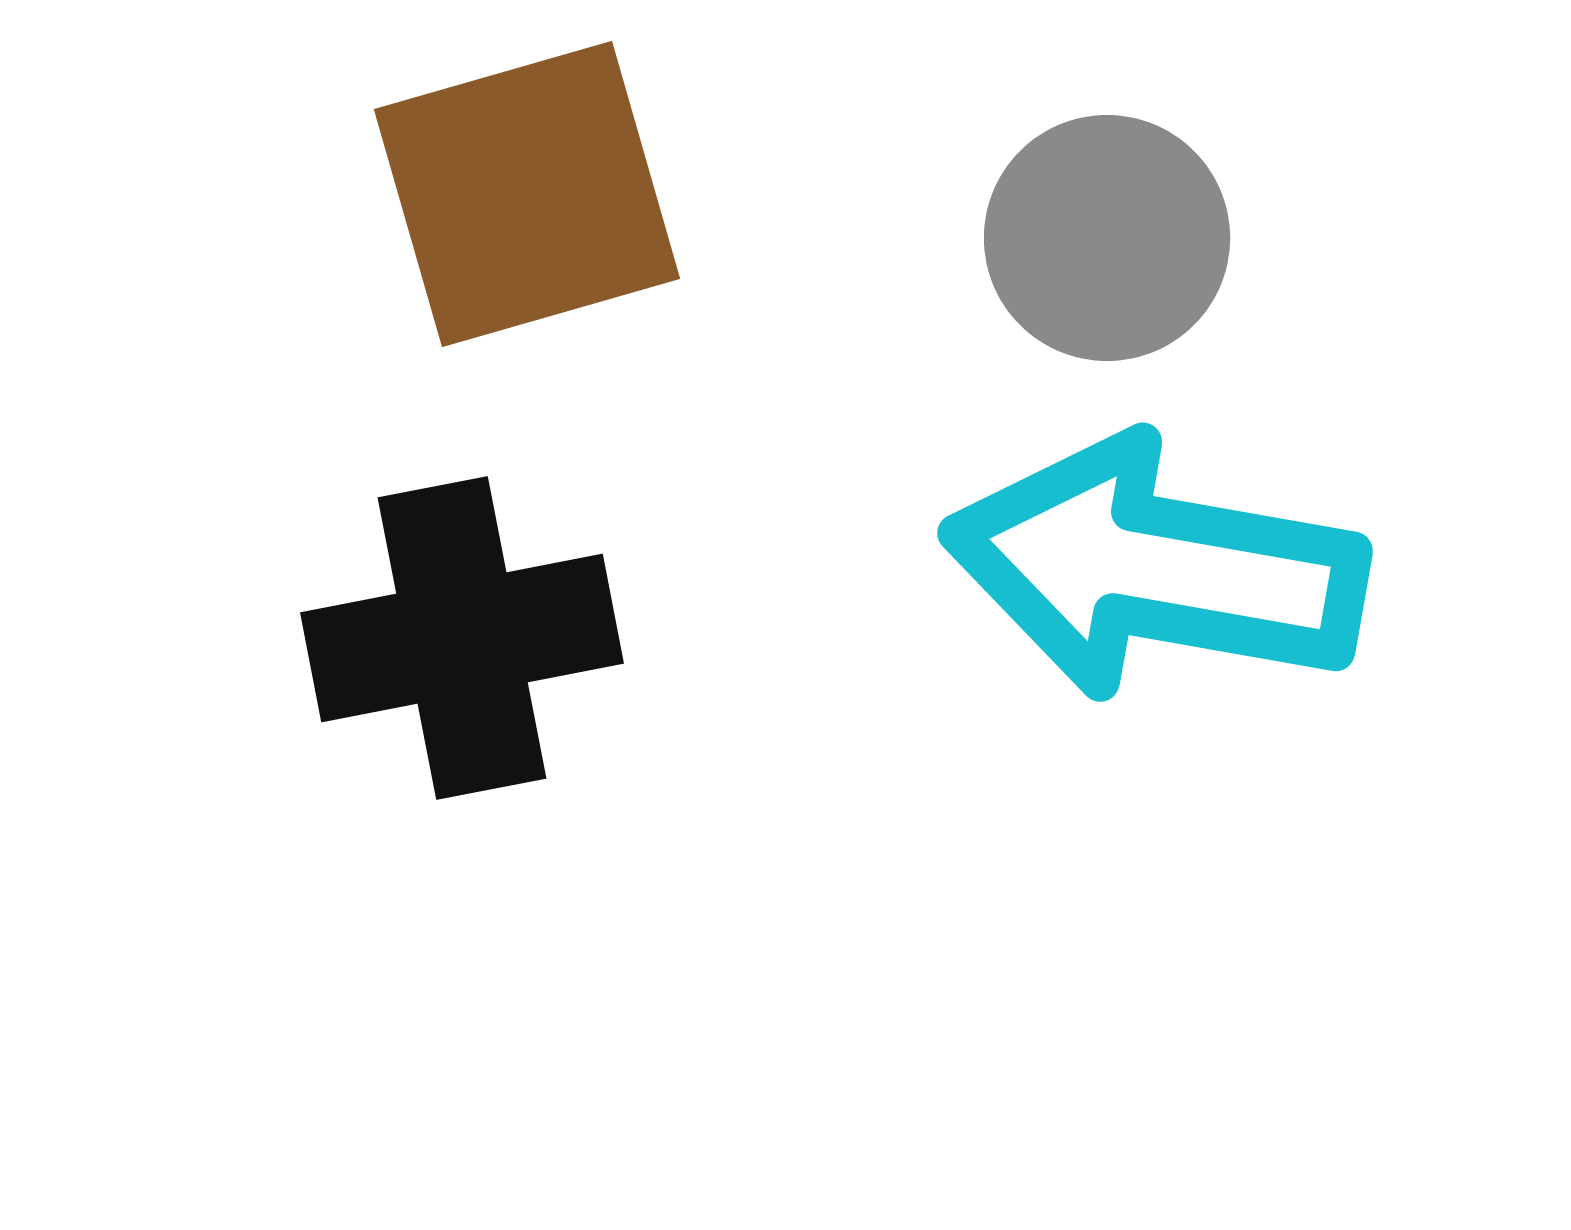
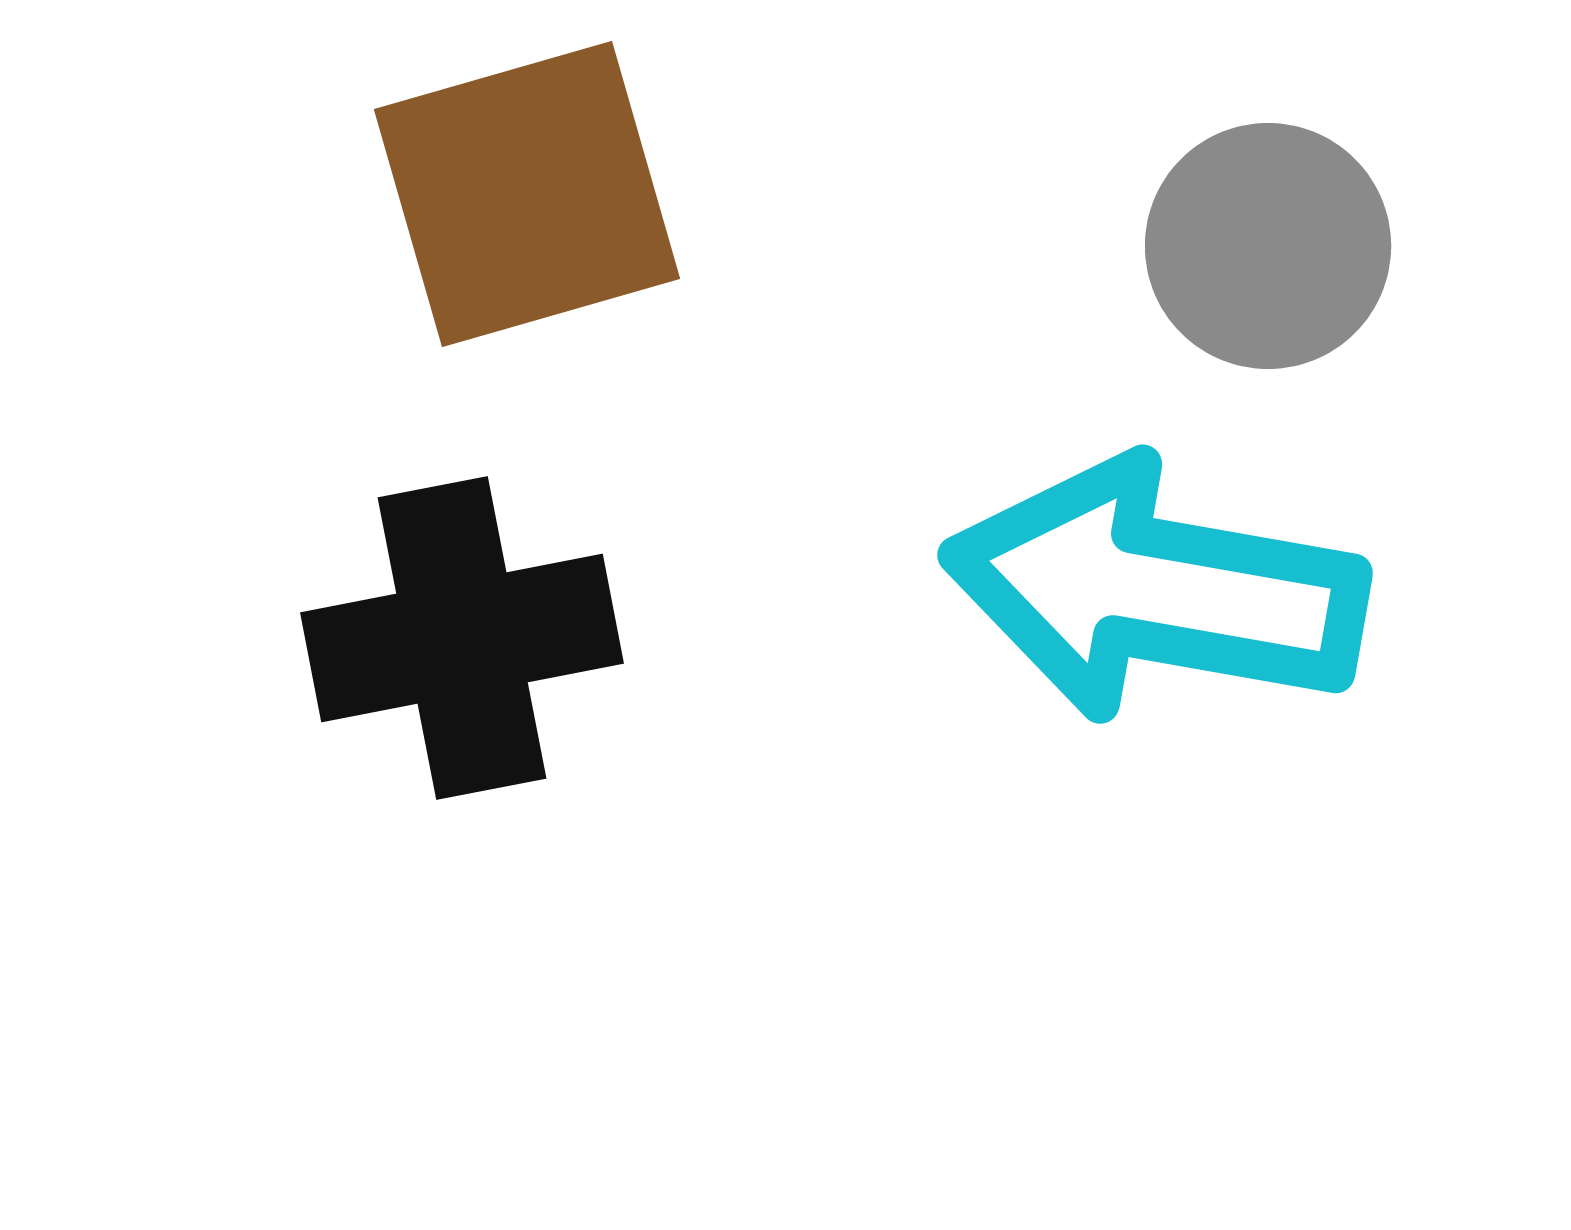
gray circle: moved 161 px right, 8 px down
cyan arrow: moved 22 px down
